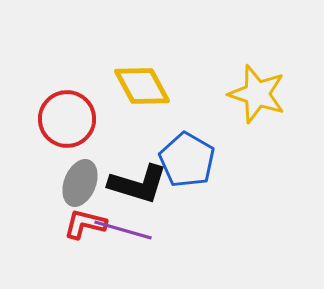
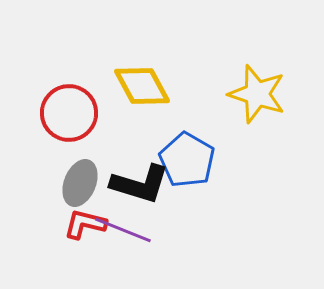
red circle: moved 2 px right, 6 px up
black L-shape: moved 2 px right
purple line: rotated 6 degrees clockwise
